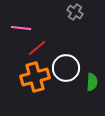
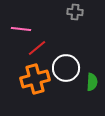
gray cross: rotated 28 degrees counterclockwise
pink line: moved 1 px down
orange cross: moved 2 px down
